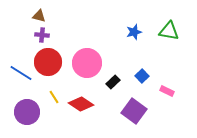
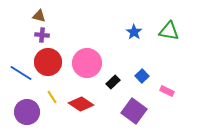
blue star: rotated 21 degrees counterclockwise
yellow line: moved 2 px left
